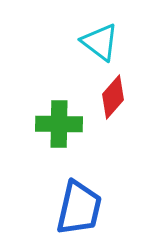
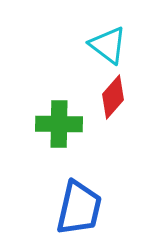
cyan triangle: moved 8 px right, 3 px down
